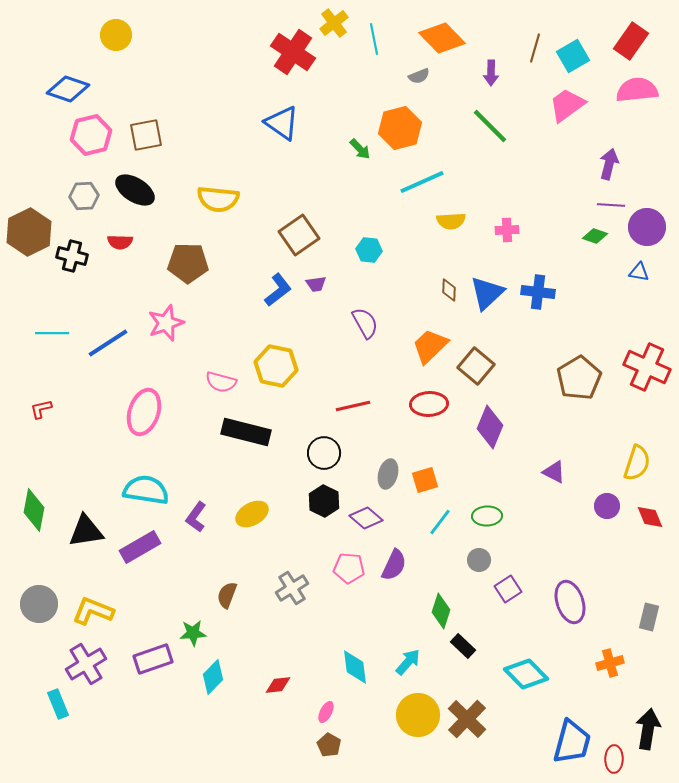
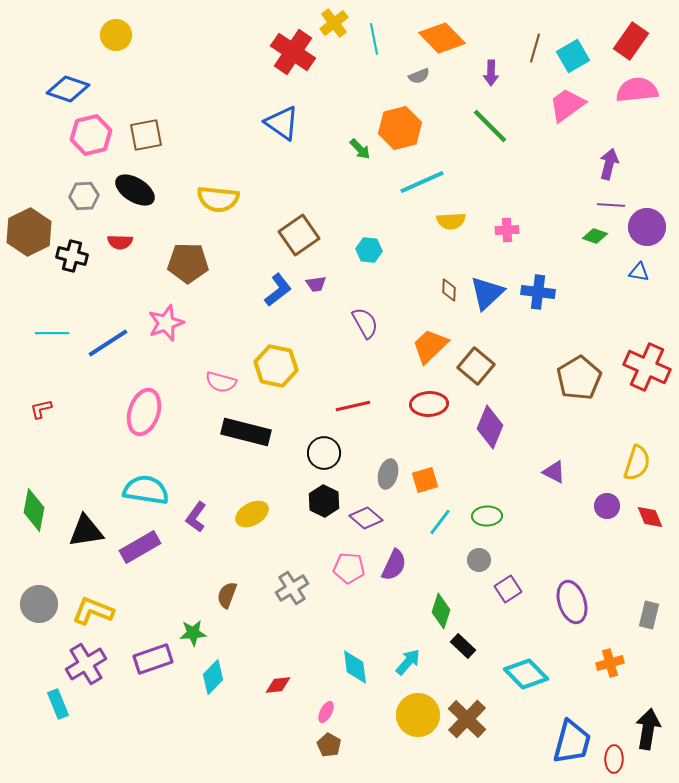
purple ellipse at (570, 602): moved 2 px right
gray rectangle at (649, 617): moved 2 px up
